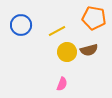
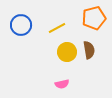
orange pentagon: rotated 25 degrees counterclockwise
yellow line: moved 3 px up
brown semicircle: rotated 84 degrees counterclockwise
pink semicircle: rotated 56 degrees clockwise
